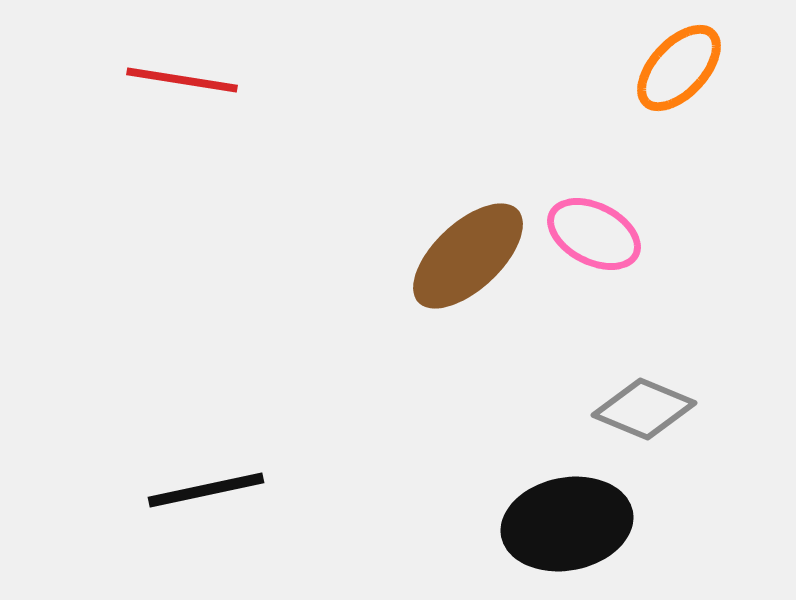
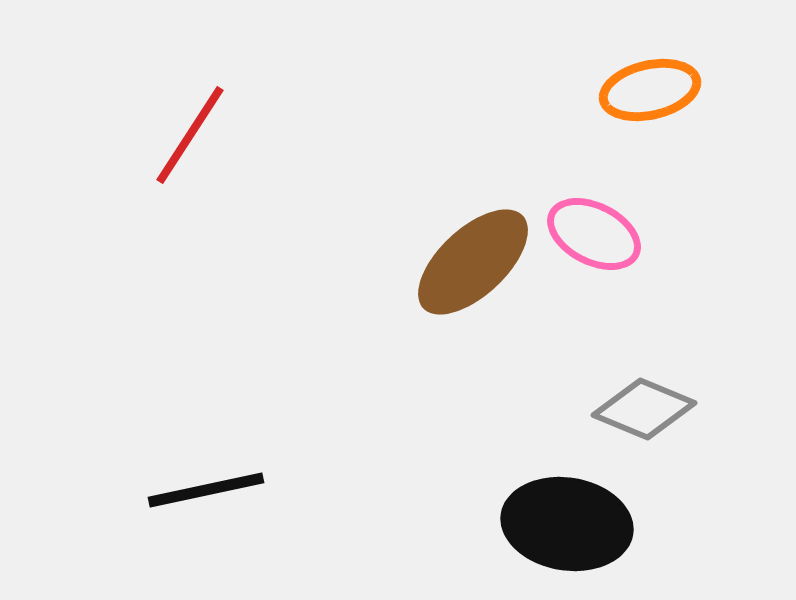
orange ellipse: moved 29 px left, 22 px down; rotated 34 degrees clockwise
red line: moved 8 px right, 55 px down; rotated 66 degrees counterclockwise
brown ellipse: moved 5 px right, 6 px down
black ellipse: rotated 20 degrees clockwise
